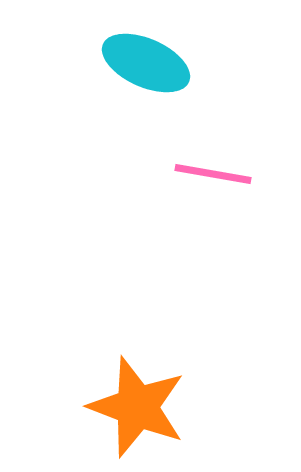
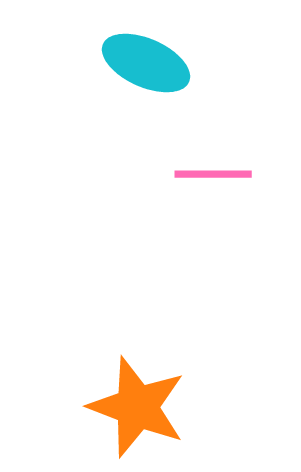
pink line: rotated 10 degrees counterclockwise
